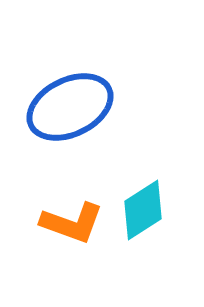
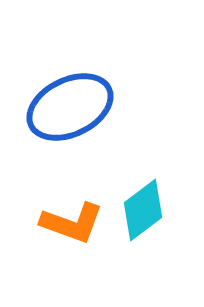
cyan diamond: rotated 4 degrees counterclockwise
